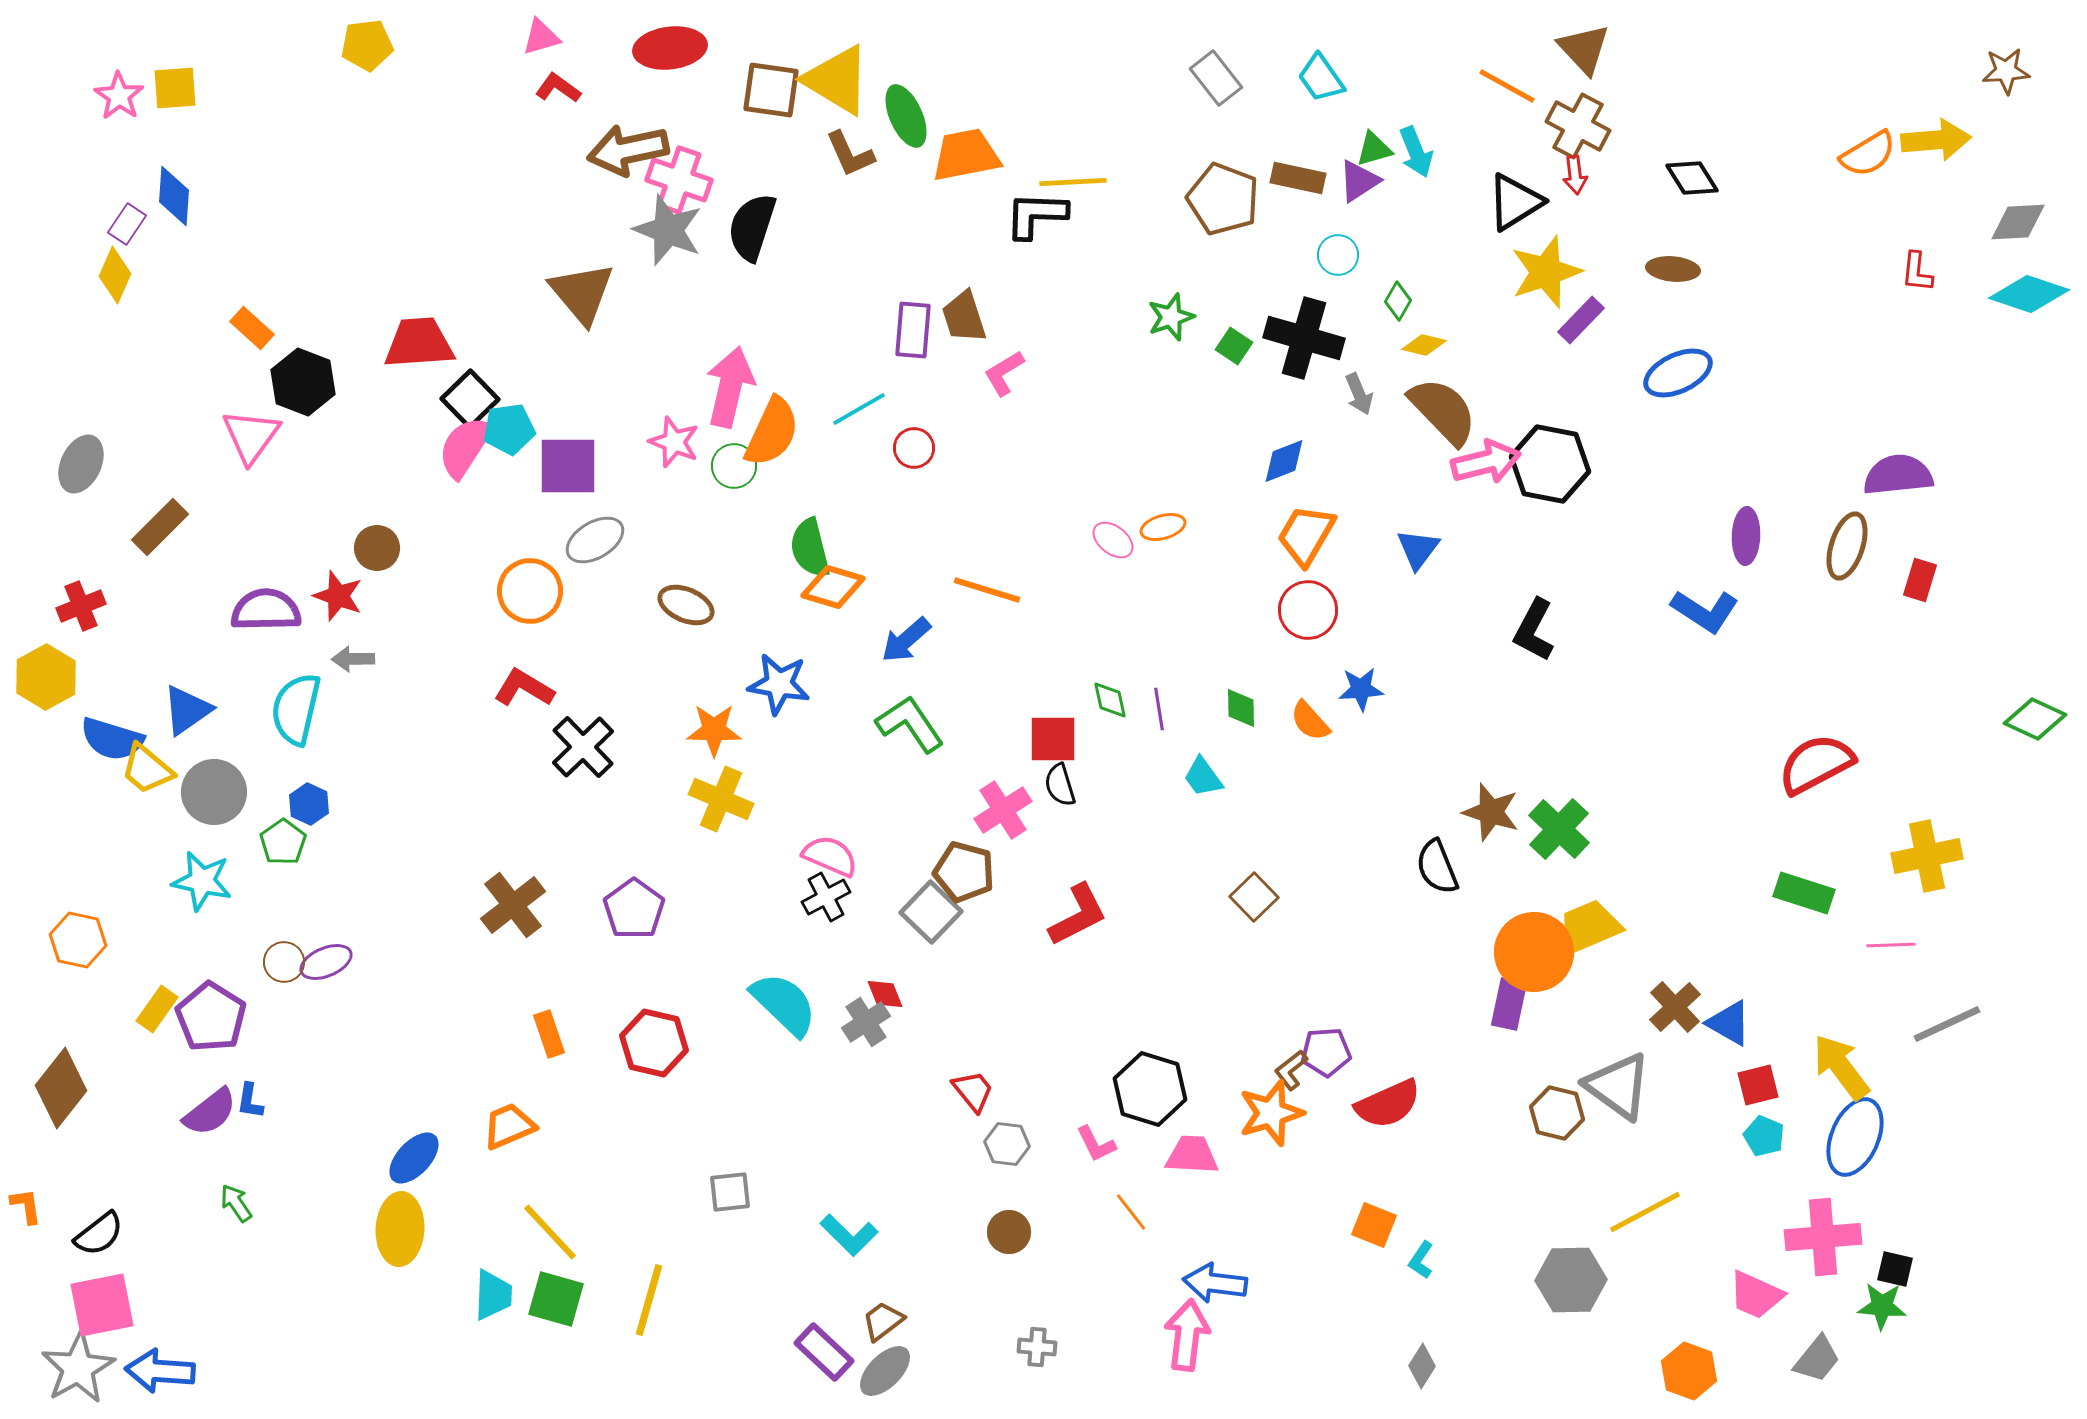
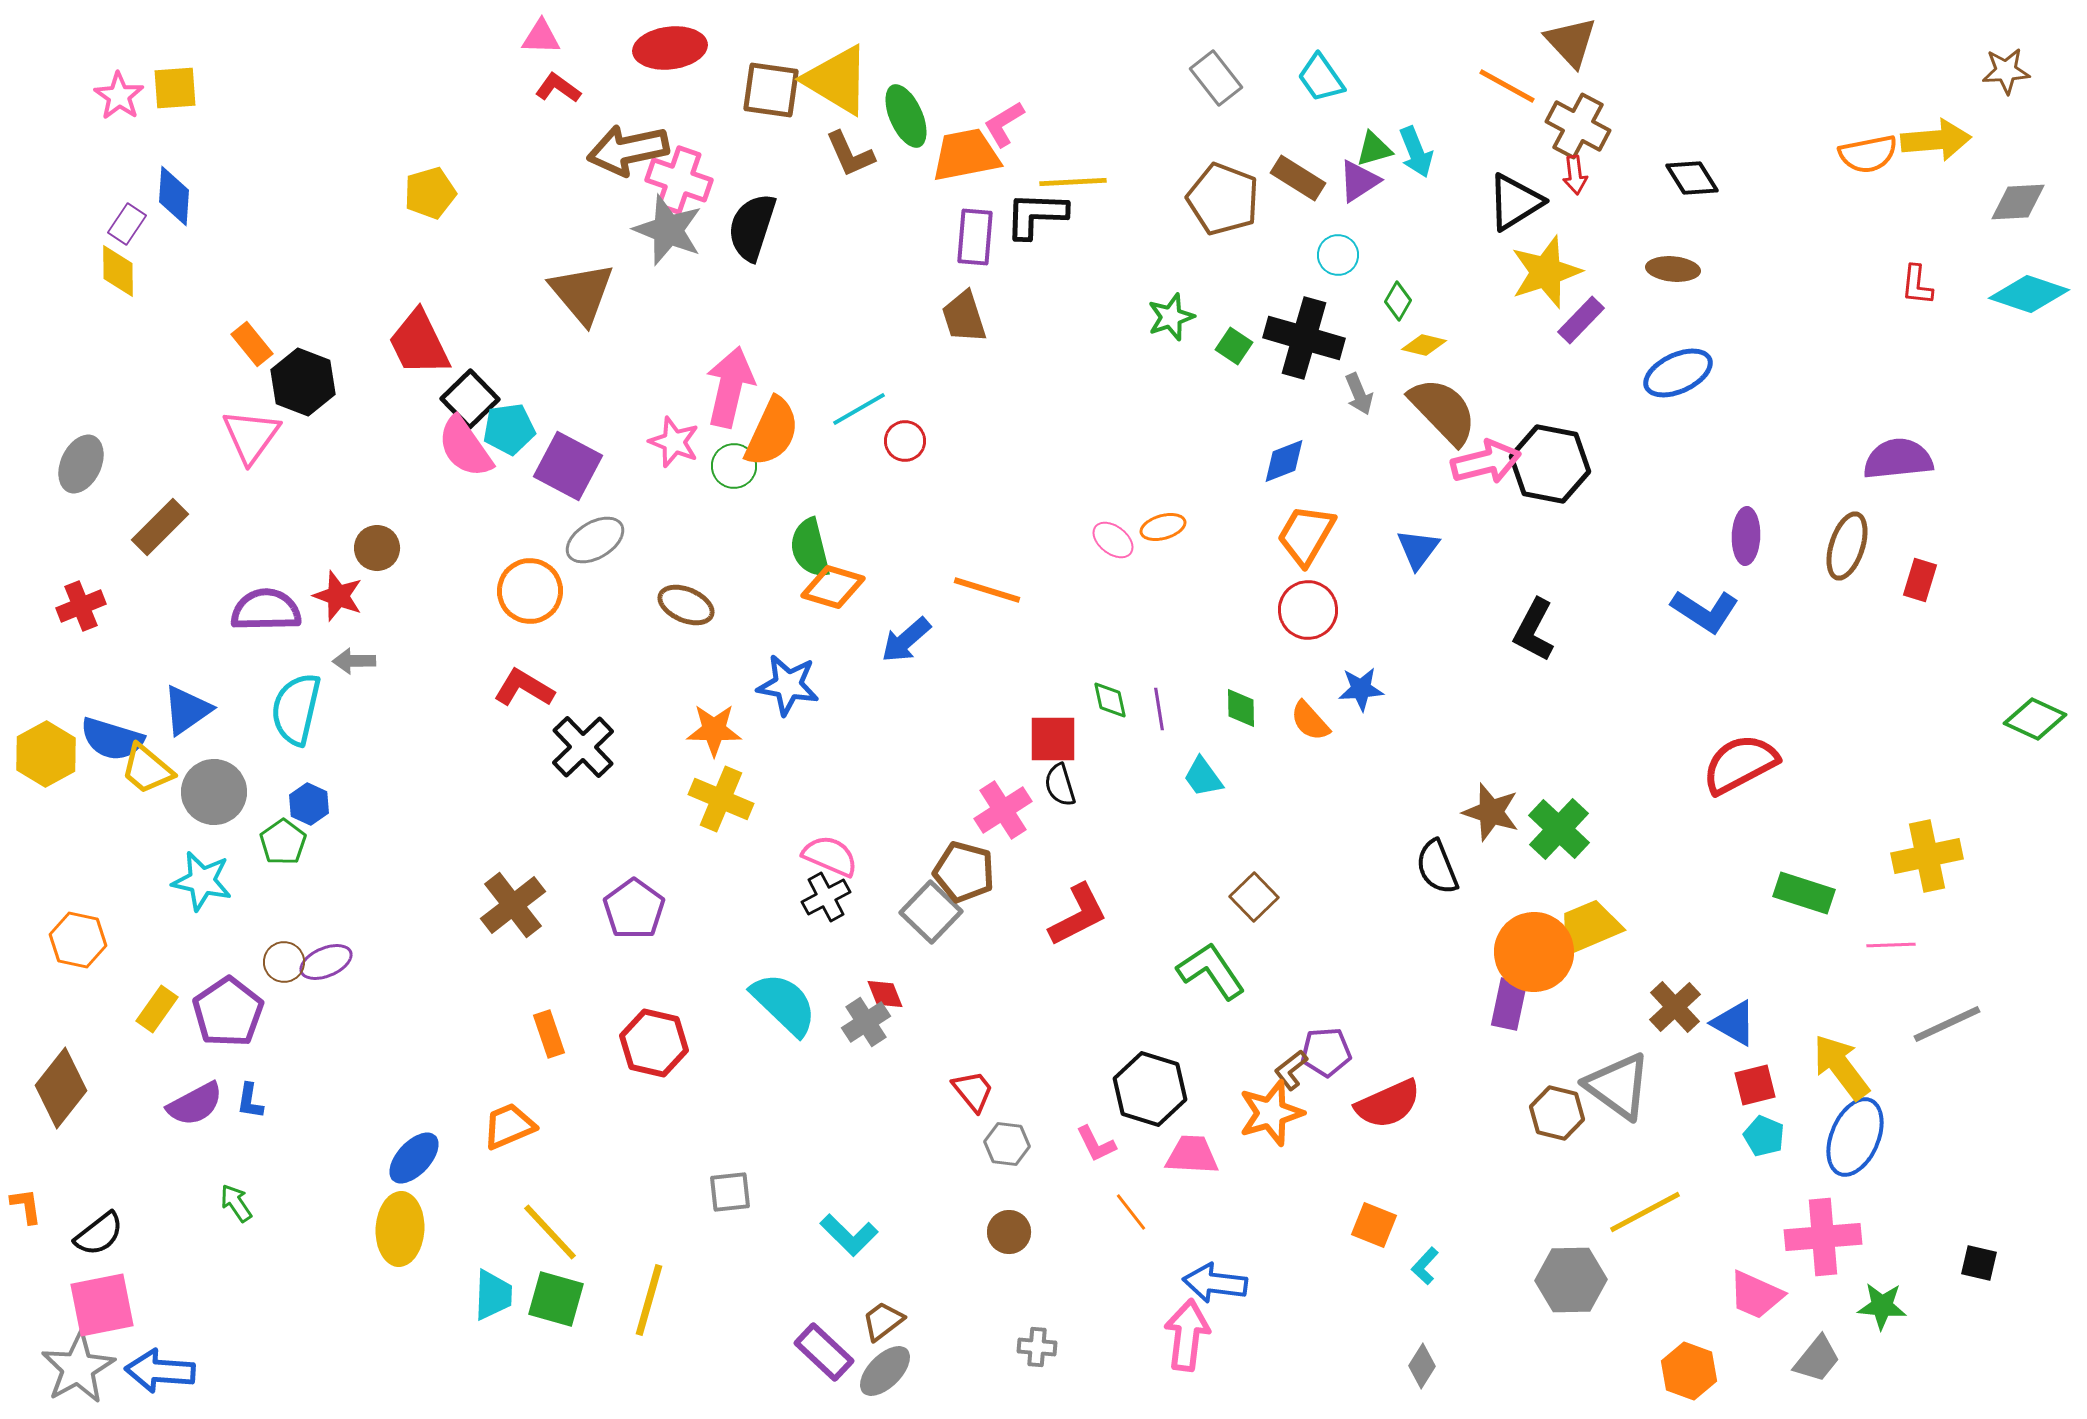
pink triangle at (541, 37): rotated 18 degrees clockwise
yellow pentagon at (367, 45): moved 63 px right, 148 px down; rotated 9 degrees counterclockwise
brown triangle at (1584, 49): moved 13 px left, 7 px up
orange semicircle at (1868, 154): rotated 20 degrees clockwise
brown rectangle at (1298, 178): rotated 20 degrees clockwise
gray diamond at (2018, 222): moved 20 px up
red L-shape at (1917, 272): moved 13 px down
yellow diamond at (115, 275): moved 3 px right, 4 px up; rotated 24 degrees counterclockwise
orange rectangle at (252, 328): moved 16 px down; rotated 9 degrees clockwise
purple rectangle at (913, 330): moved 62 px right, 93 px up
red trapezoid at (419, 343): rotated 112 degrees counterclockwise
pink L-shape at (1004, 373): moved 249 px up
pink semicircle at (465, 447): rotated 68 degrees counterclockwise
red circle at (914, 448): moved 9 px left, 7 px up
purple square at (568, 466): rotated 28 degrees clockwise
purple semicircle at (1898, 475): moved 16 px up
gray arrow at (353, 659): moved 1 px right, 2 px down
yellow hexagon at (46, 677): moved 77 px down
blue star at (779, 684): moved 9 px right, 1 px down
green L-shape at (910, 724): moved 301 px right, 247 px down
red semicircle at (1816, 764): moved 76 px left
purple pentagon at (211, 1017): moved 17 px right, 5 px up; rotated 6 degrees clockwise
blue triangle at (1729, 1023): moved 5 px right
red square at (1758, 1085): moved 3 px left
purple semicircle at (210, 1112): moved 15 px left, 8 px up; rotated 10 degrees clockwise
cyan L-shape at (1421, 1260): moved 4 px right, 6 px down; rotated 9 degrees clockwise
black square at (1895, 1269): moved 84 px right, 6 px up
